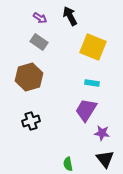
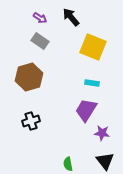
black arrow: moved 1 px right, 1 px down; rotated 12 degrees counterclockwise
gray rectangle: moved 1 px right, 1 px up
black triangle: moved 2 px down
